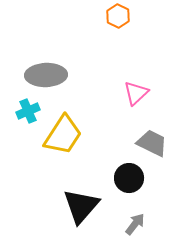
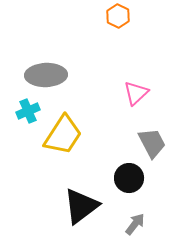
gray trapezoid: rotated 36 degrees clockwise
black triangle: rotated 12 degrees clockwise
